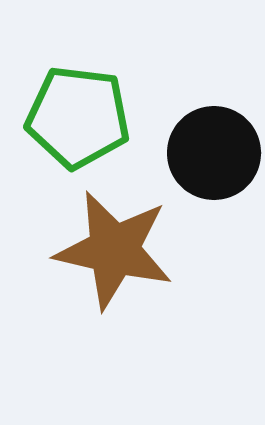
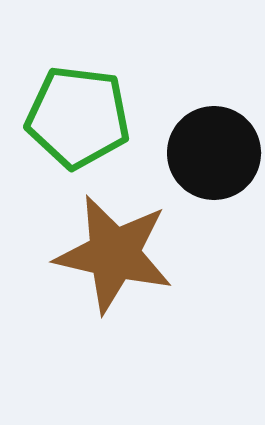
brown star: moved 4 px down
